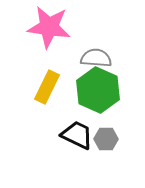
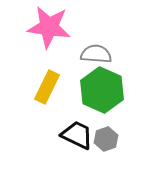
gray semicircle: moved 4 px up
green hexagon: moved 4 px right
gray hexagon: rotated 20 degrees counterclockwise
